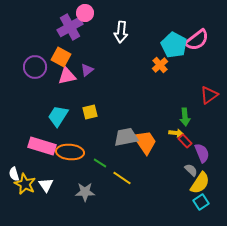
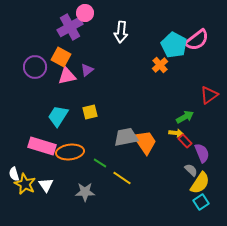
green arrow: rotated 114 degrees counterclockwise
orange ellipse: rotated 12 degrees counterclockwise
